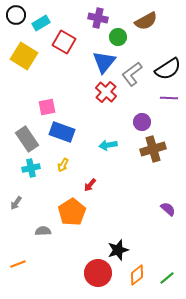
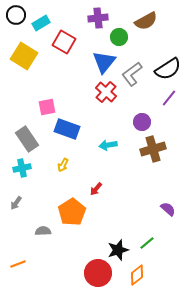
purple cross: rotated 18 degrees counterclockwise
green circle: moved 1 px right
purple line: rotated 54 degrees counterclockwise
blue rectangle: moved 5 px right, 3 px up
cyan cross: moved 9 px left
red arrow: moved 6 px right, 4 px down
green line: moved 20 px left, 35 px up
